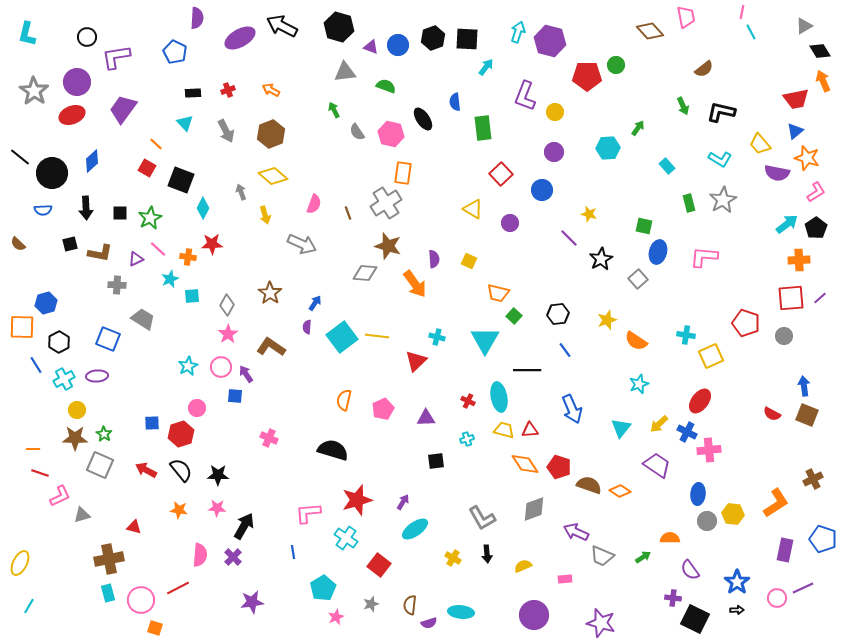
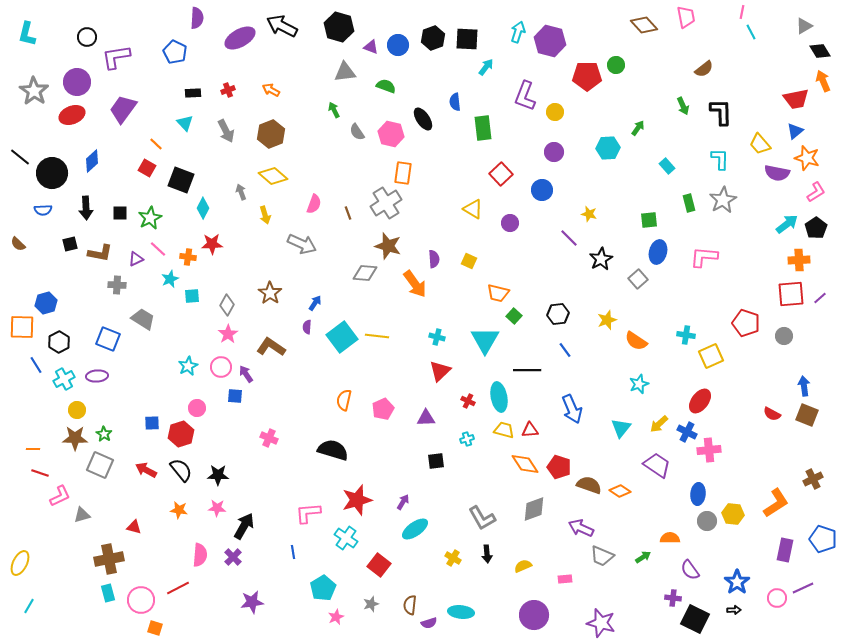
brown diamond at (650, 31): moved 6 px left, 6 px up
black L-shape at (721, 112): rotated 76 degrees clockwise
cyan L-shape at (720, 159): rotated 120 degrees counterclockwise
green square at (644, 226): moved 5 px right, 6 px up; rotated 18 degrees counterclockwise
red square at (791, 298): moved 4 px up
red triangle at (416, 361): moved 24 px right, 10 px down
purple arrow at (576, 532): moved 5 px right, 4 px up
black arrow at (737, 610): moved 3 px left
